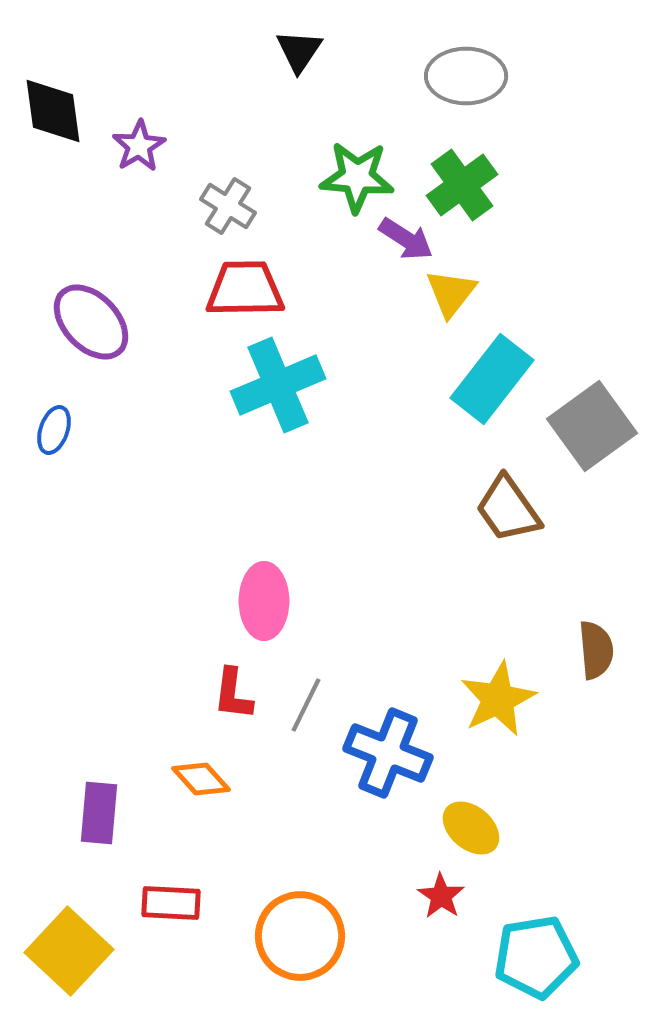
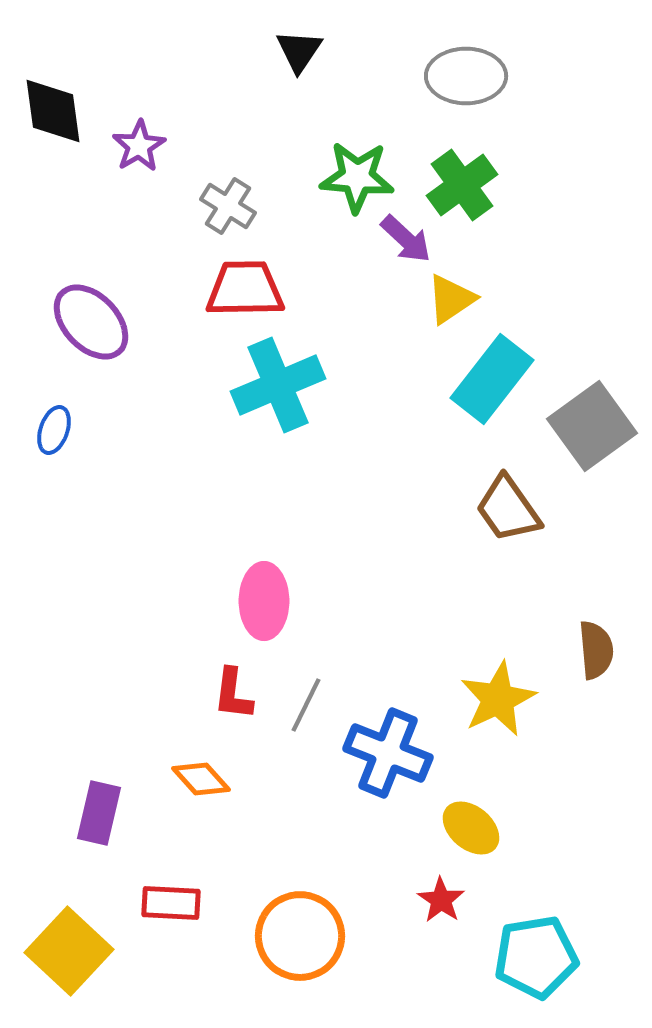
purple arrow: rotated 10 degrees clockwise
yellow triangle: moved 6 px down; rotated 18 degrees clockwise
purple rectangle: rotated 8 degrees clockwise
red star: moved 4 px down
